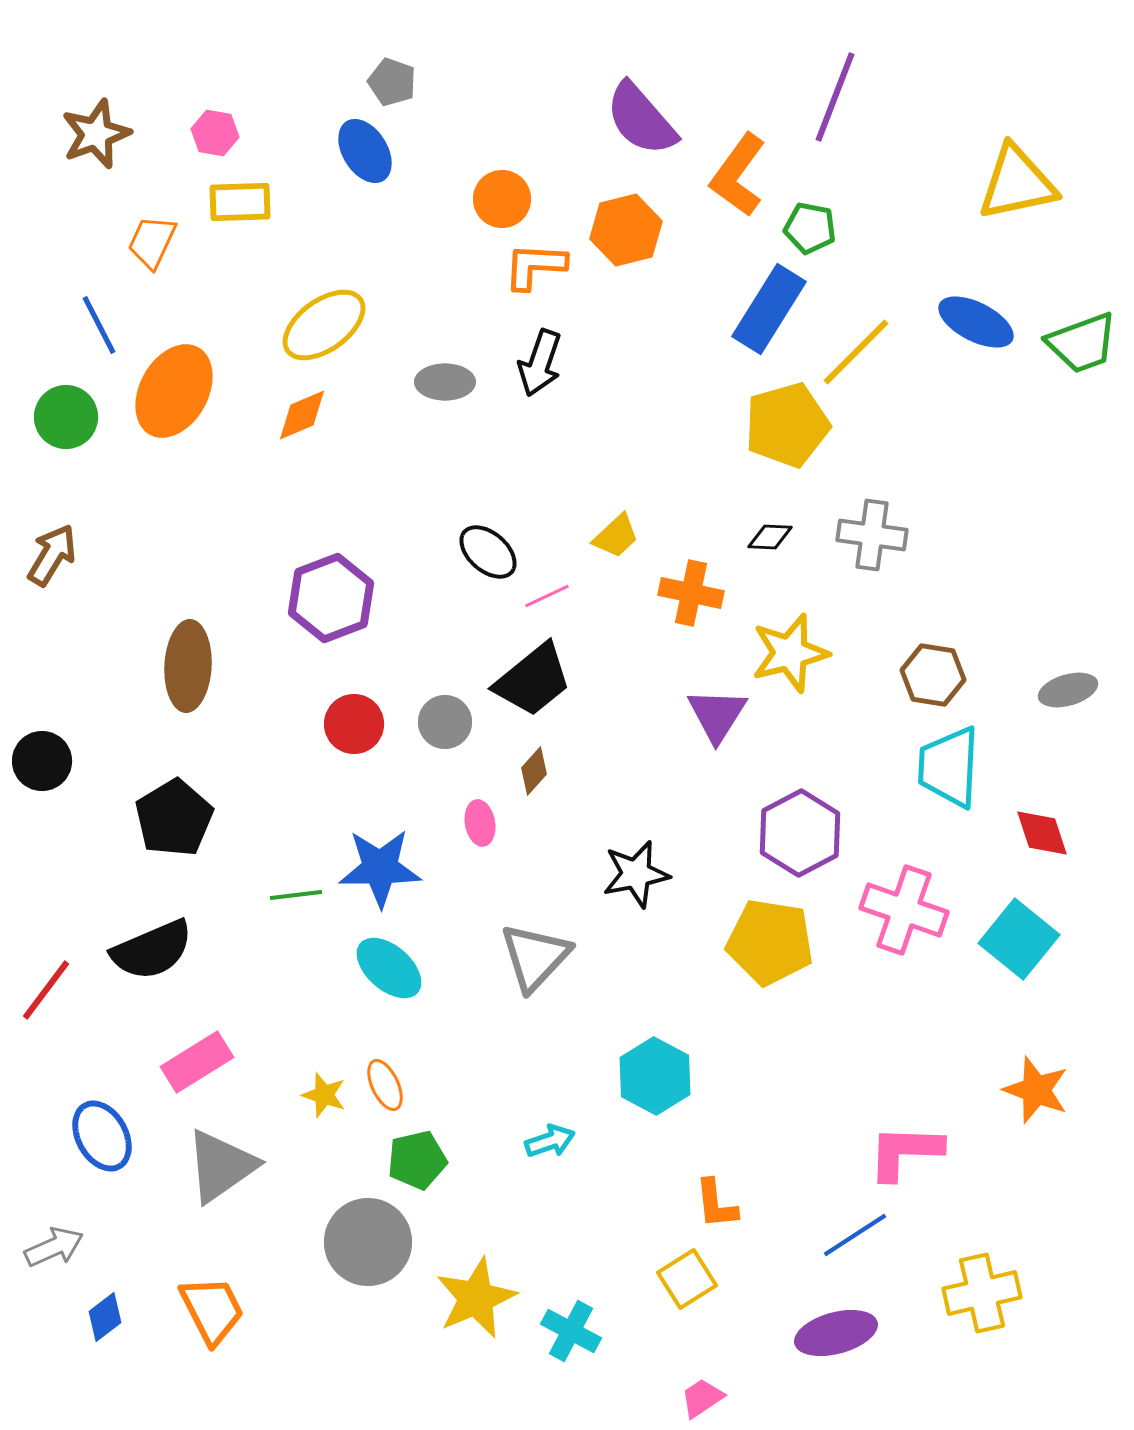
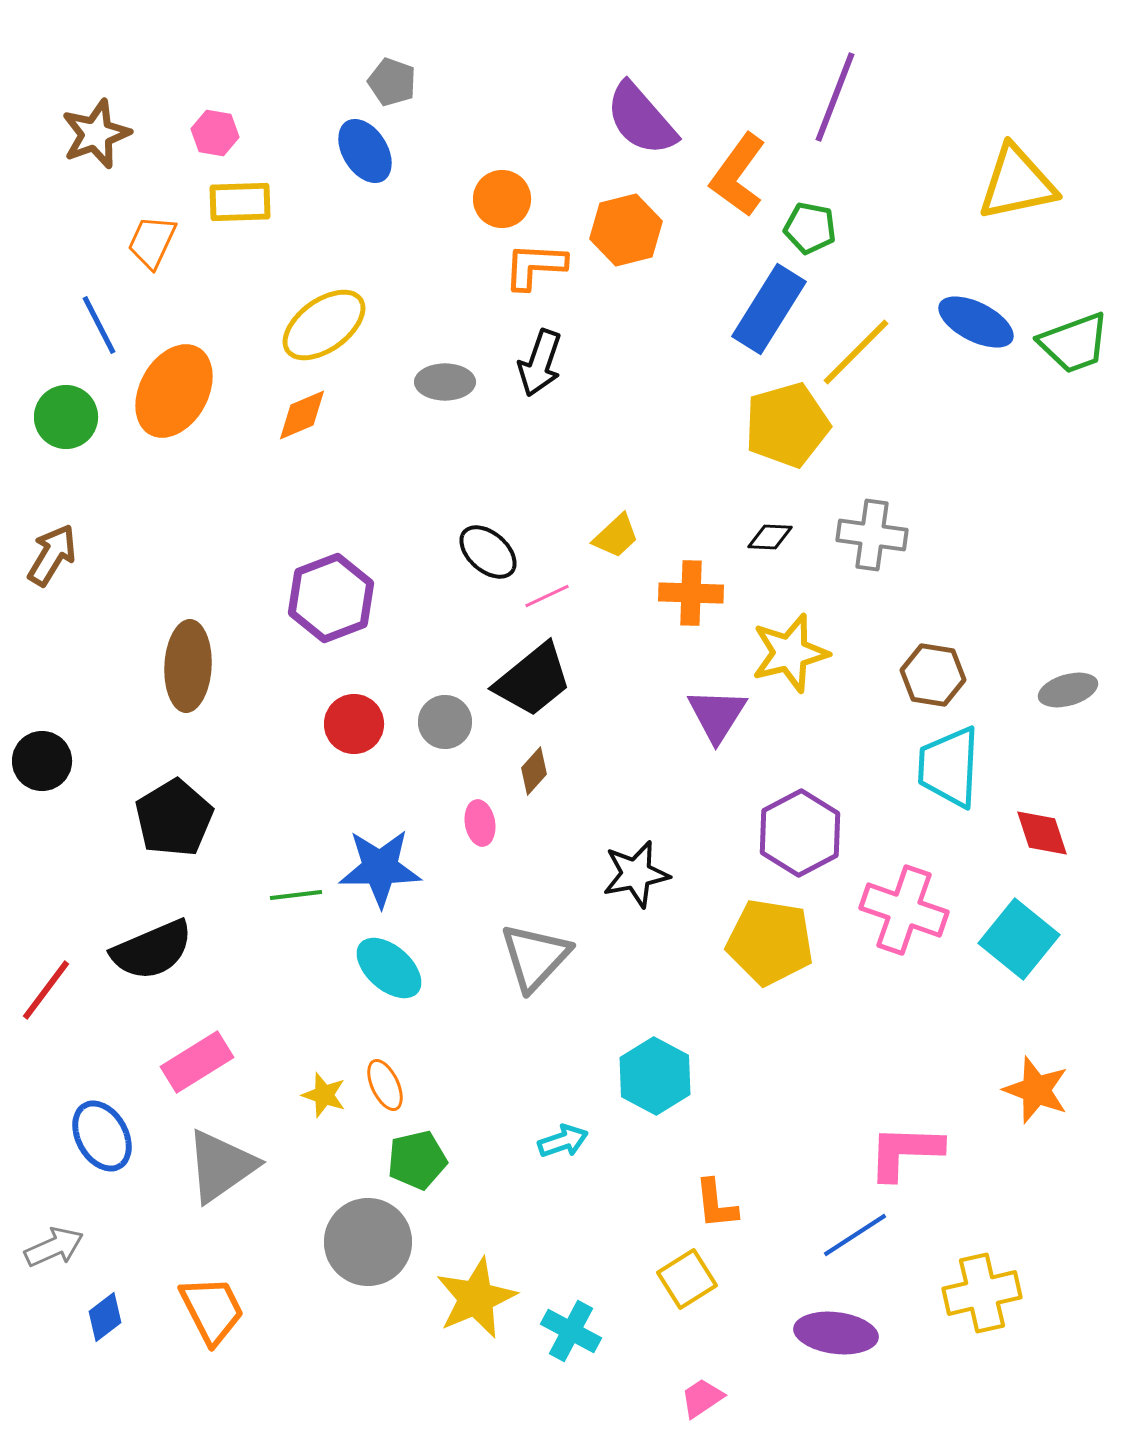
green trapezoid at (1082, 343): moved 8 px left
orange cross at (691, 593): rotated 10 degrees counterclockwise
cyan arrow at (550, 1141): moved 13 px right
purple ellipse at (836, 1333): rotated 22 degrees clockwise
